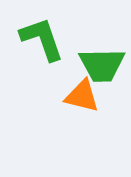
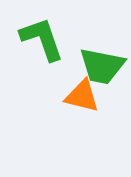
green trapezoid: moved 1 px down; rotated 12 degrees clockwise
